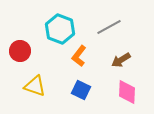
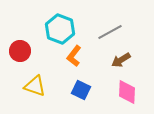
gray line: moved 1 px right, 5 px down
orange L-shape: moved 5 px left
